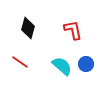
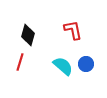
black diamond: moved 7 px down
red line: rotated 72 degrees clockwise
cyan semicircle: moved 1 px right
